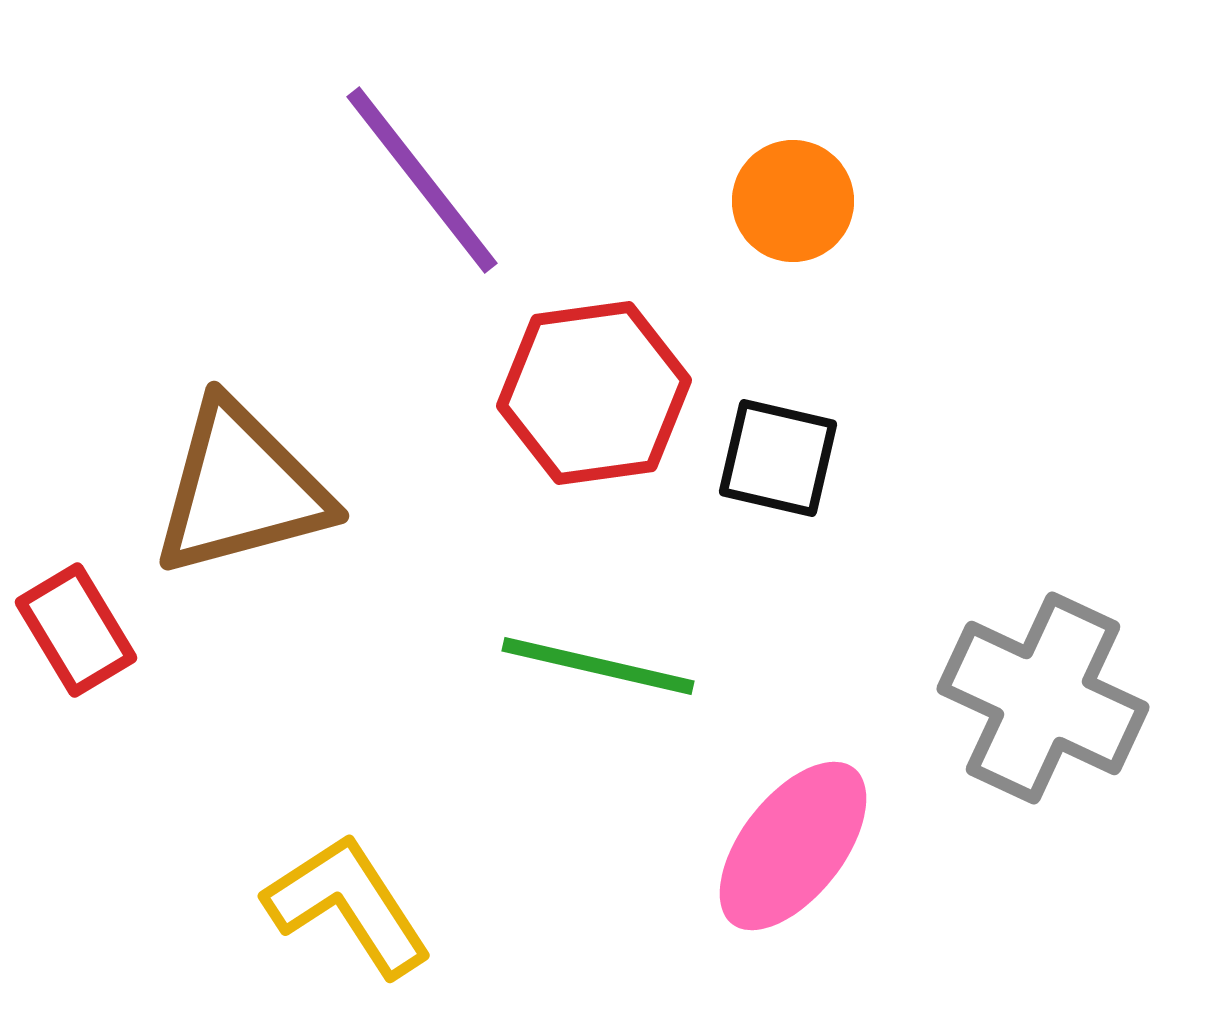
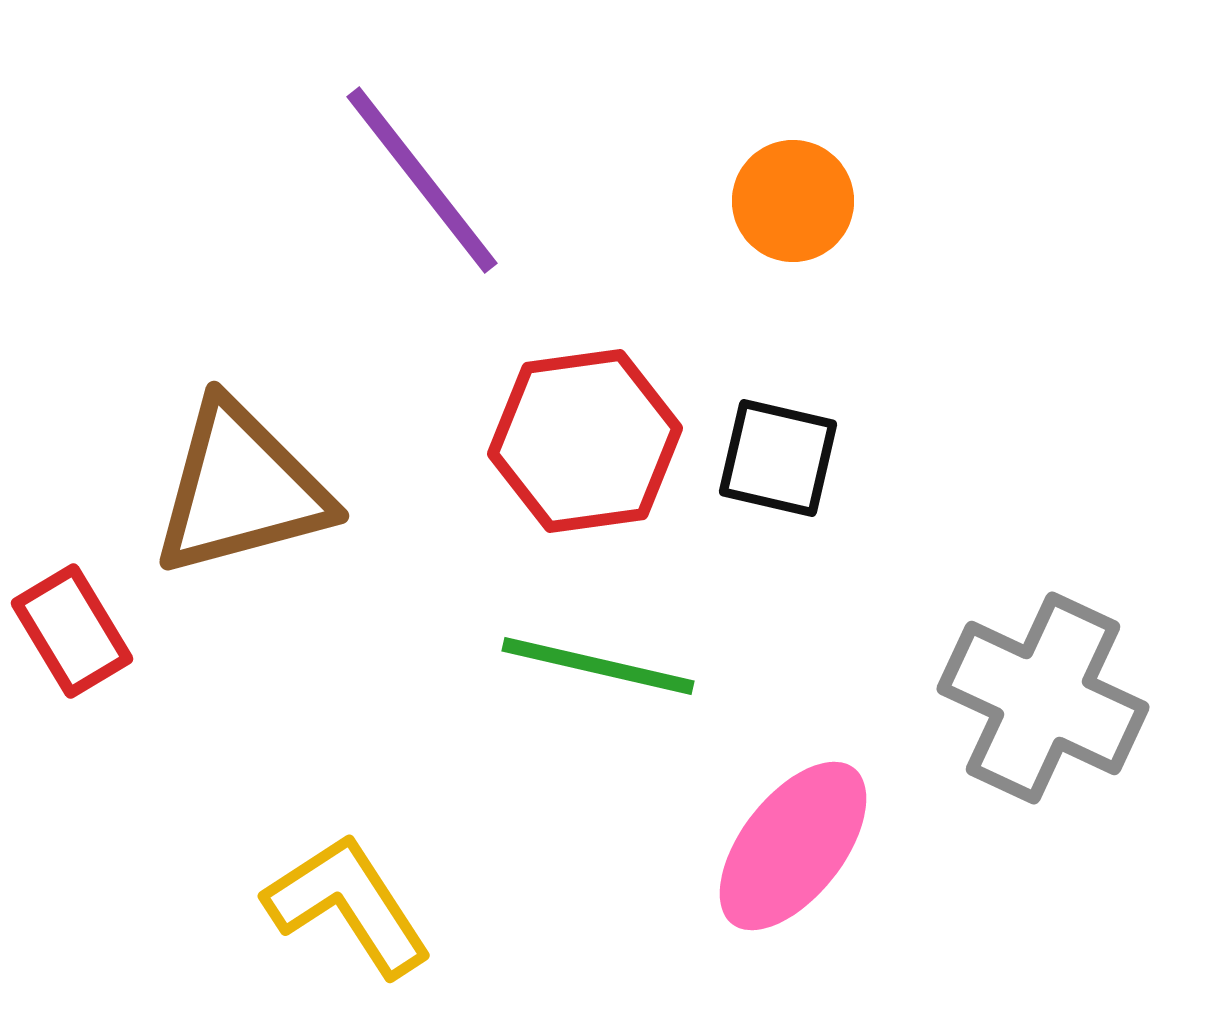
red hexagon: moved 9 px left, 48 px down
red rectangle: moved 4 px left, 1 px down
